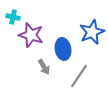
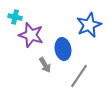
cyan cross: moved 2 px right
blue star: moved 3 px left, 7 px up
gray arrow: moved 1 px right, 2 px up
